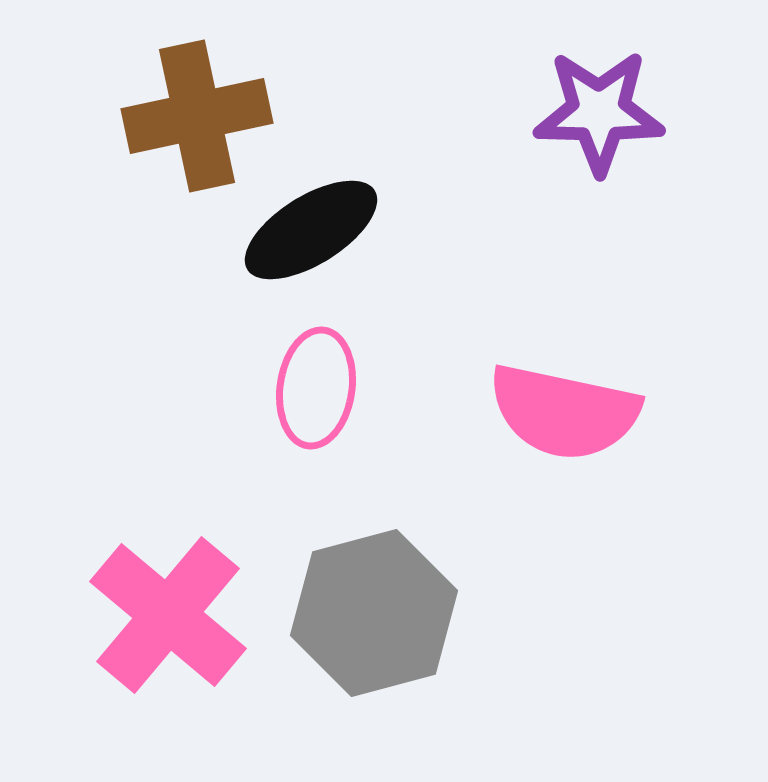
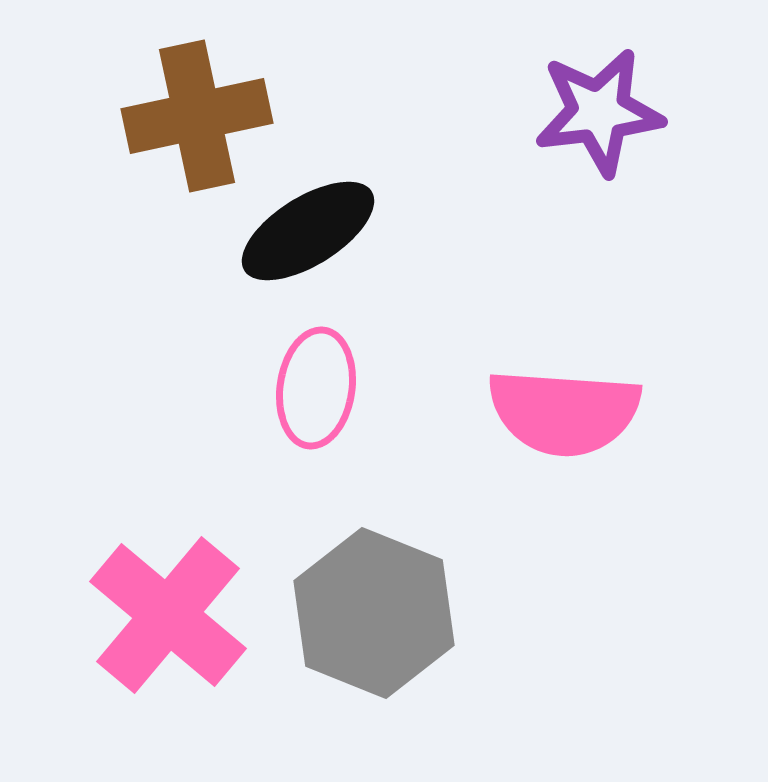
purple star: rotated 8 degrees counterclockwise
black ellipse: moved 3 px left, 1 px down
pink semicircle: rotated 8 degrees counterclockwise
gray hexagon: rotated 23 degrees counterclockwise
